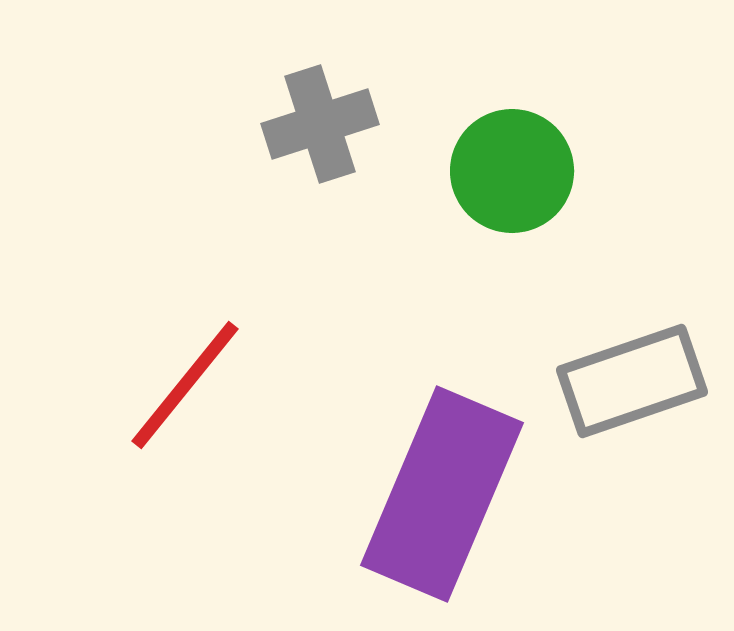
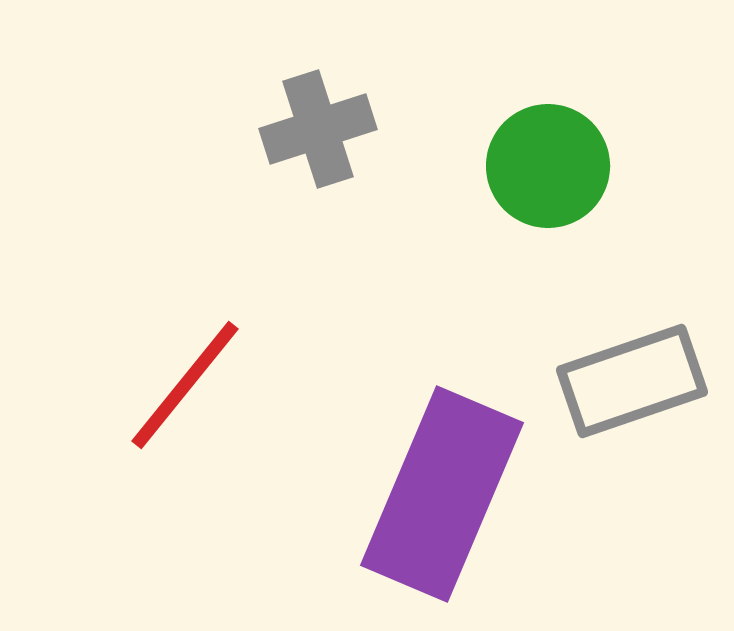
gray cross: moved 2 px left, 5 px down
green circle: moved 36 px right, 5 px up
